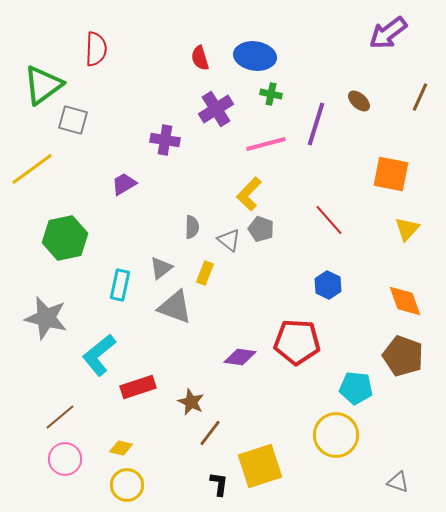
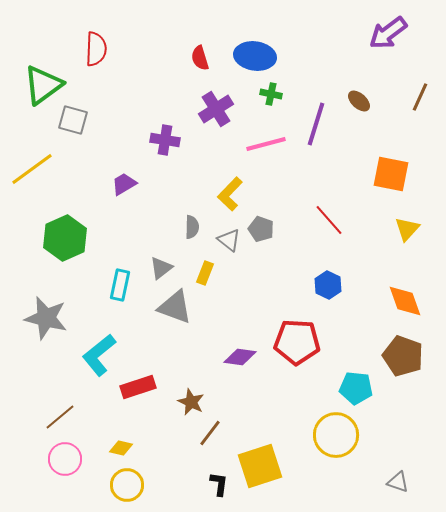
yellow L-shape at (249, 194): moved 19 px left
green hexagon at (65, 238): rotated 12 degrees counterclockwise
